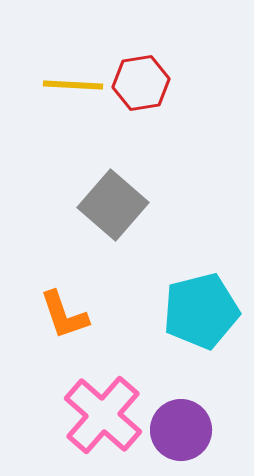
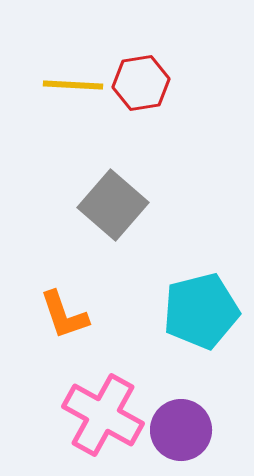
pink cross: rotated 12 degrees counterclockwise
